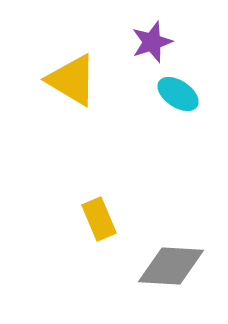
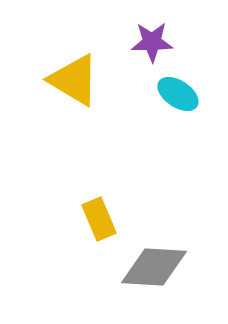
purple star: rotated 18 degrees clockwise
yellow triangle: moved 2 px right
gray diamond: moved 17 px left, 1 px down
